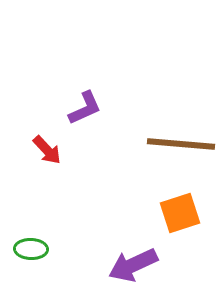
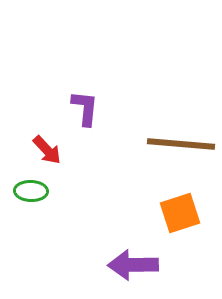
purple L-shape: rotated 60 degrees counterclockwise
green ellipse: moved 58 px up
purple arrow: rotated 24 degrees clockwise
